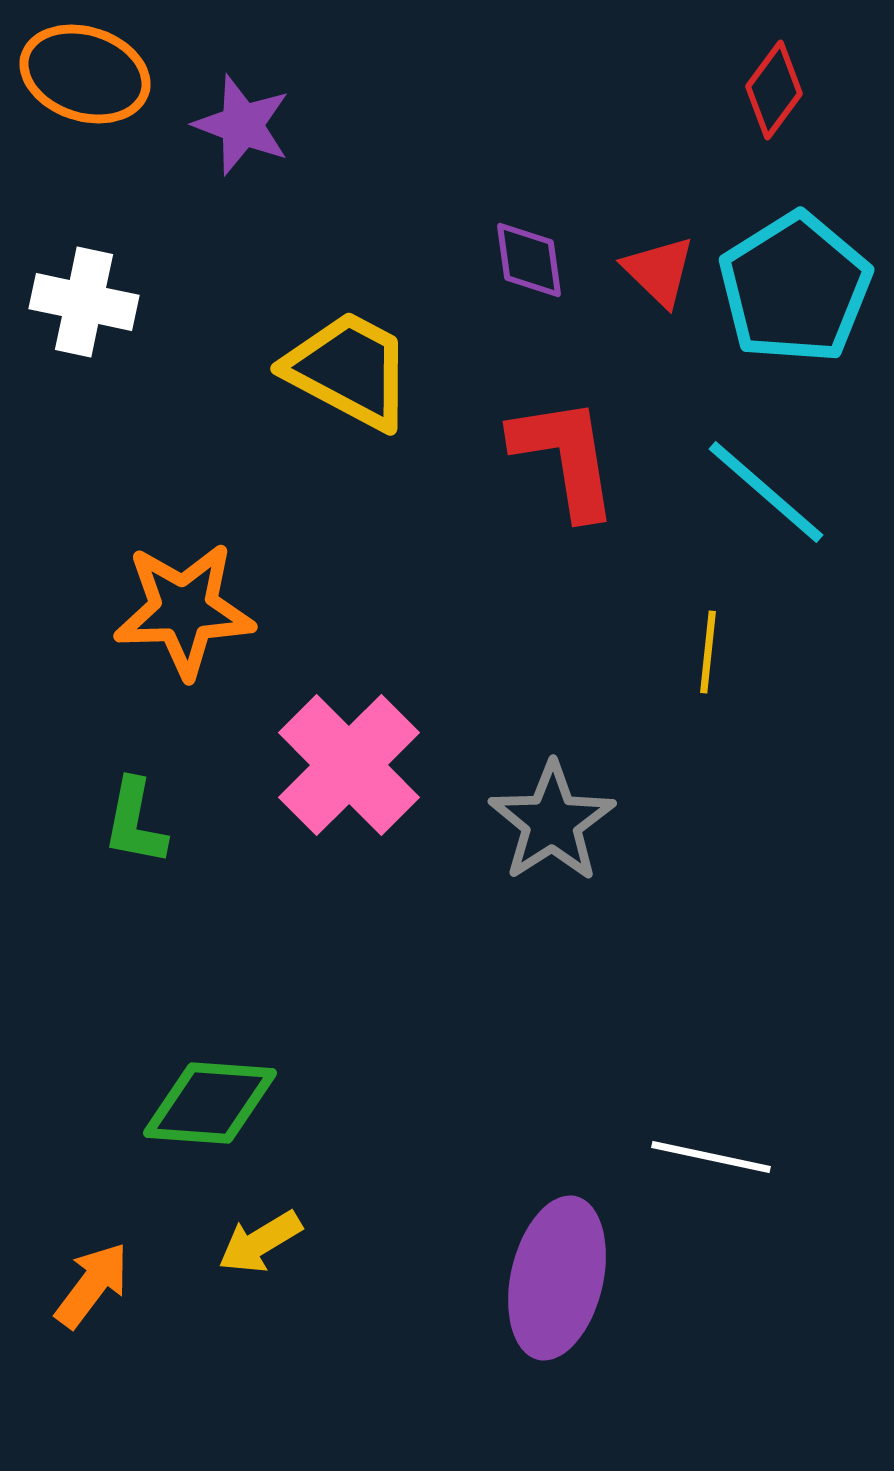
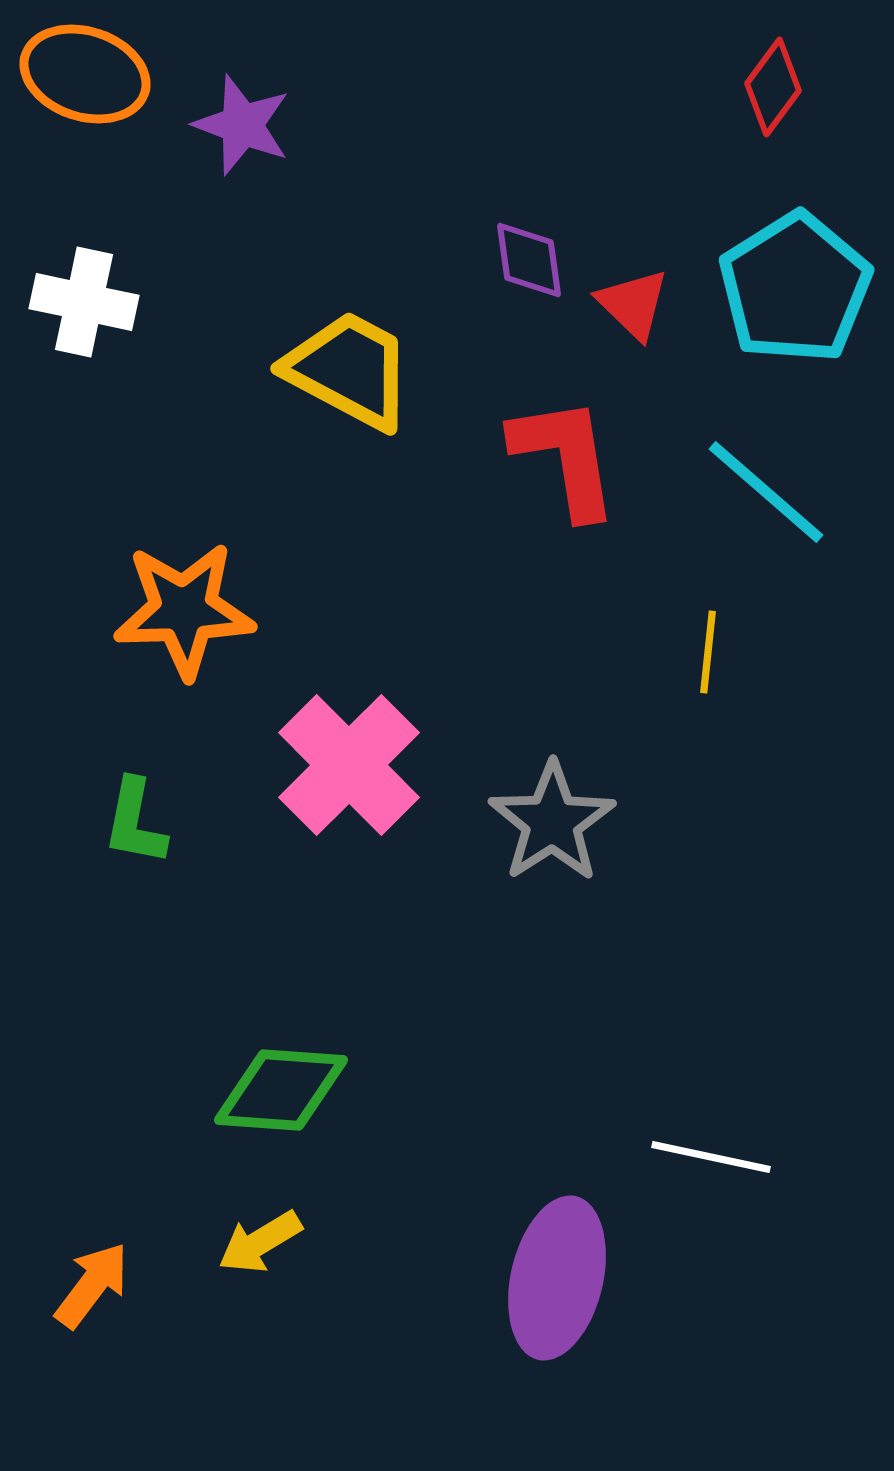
red diamond: moved 1 px left, 3 px up
red triangle: moved 26 px left, 33 px down
green diamond: moved 71 px right, 13 px up
